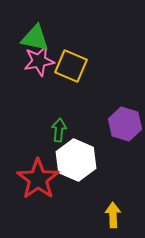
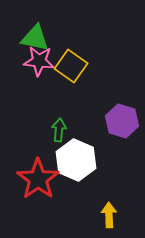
pink star: rotated 16 degrees clockwise
yellow square: rotated 12 degrees clockwise
purple hexagon: moved 3 px left, 3 px up
yellow arrow: moved 4 px left
